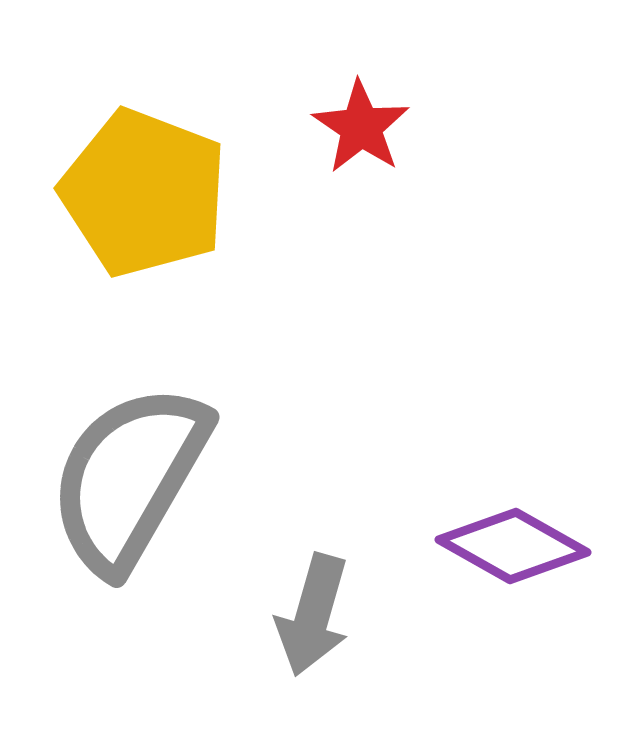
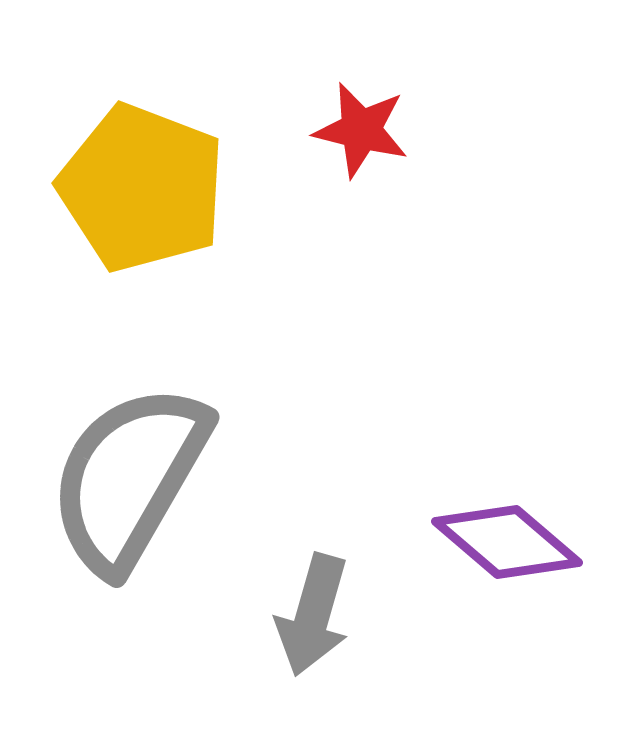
red star: moved 3 px down; rotated 20 degrees counterclockwise
yellow pentagon: moved 2 px left, 5 px up
purple diamond: moved 6 px left, 4 px up; rotated 11 degrees clockwise
